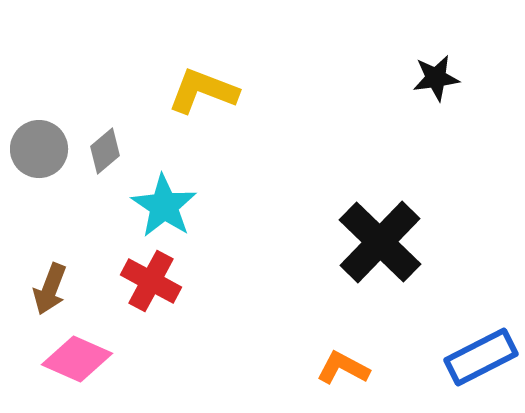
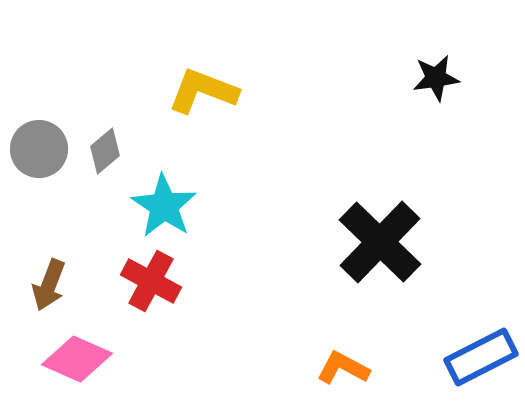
brown arrow: moved 1 px left, 4 px up
